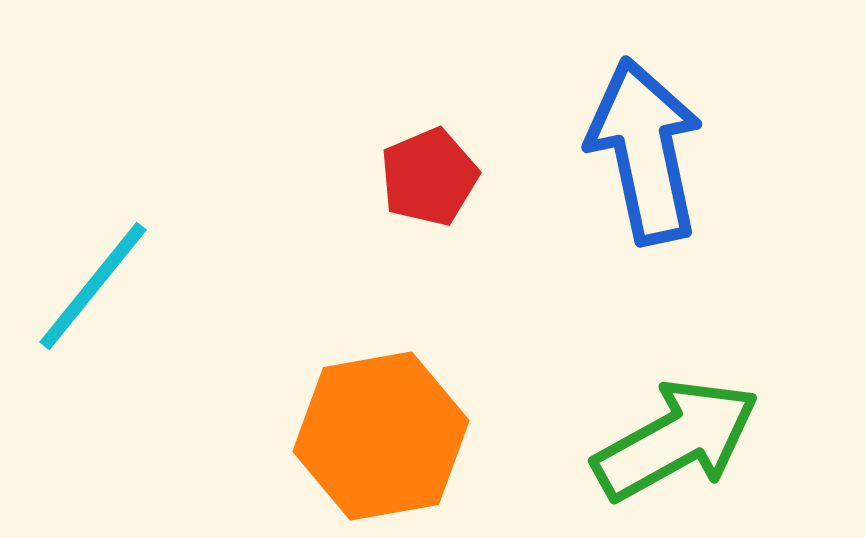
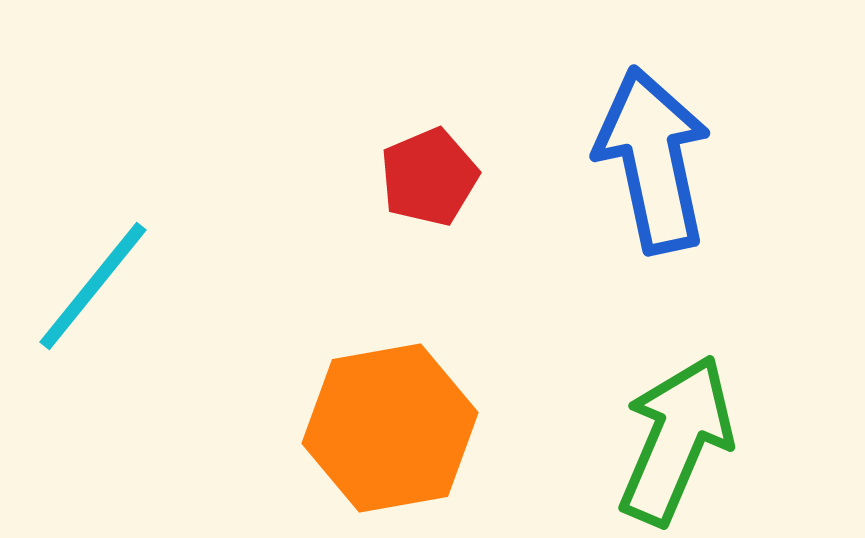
blue arrow: moved 8 px right, 9 px down
orange hexagon: moved 9 px right, 8 px up
green arrow: rotated 38 degrees counterclockwise
